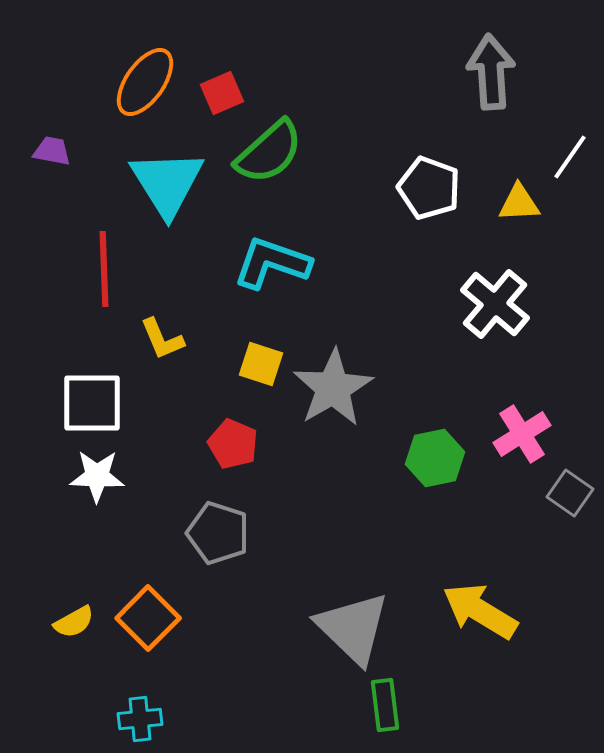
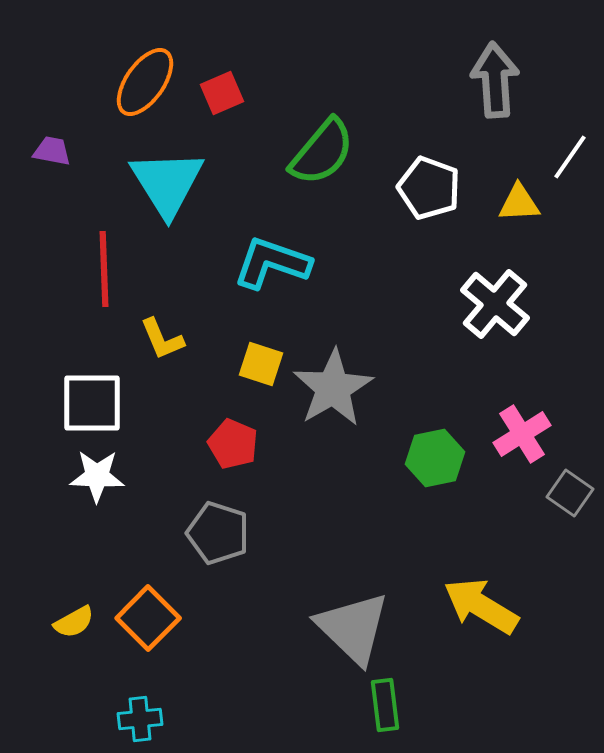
gray arrow: moved 4 px right, 8 px down
green semicircle: moved 53 px right; rotated 8 degrees counterclockwise
yellow arrow: moved 1 px right, 5 px up
